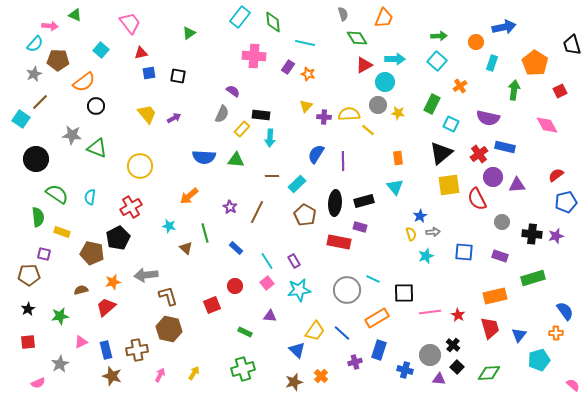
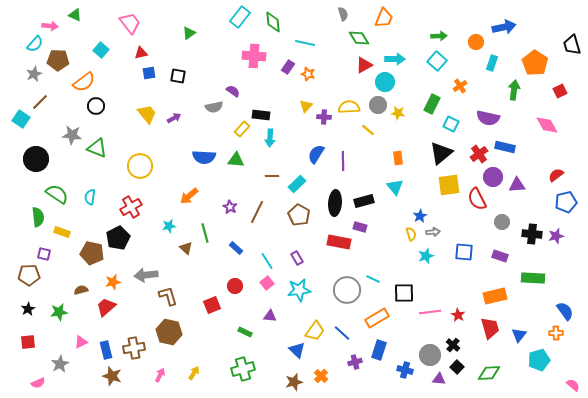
green diamond at (357, 38): moved 2 px right
gray semicircle at (222, 114): moved 8 px left, 7 px up; rotated 54 degrees clockwise
yellow semicircle at (349, 114): moved 7 px up
brown pentagon at (305, 215): moved 6 px left
cyan star at (169, 226): rotated 24 degrees counterclockwise
purple rectangle at (294, 261): moved 3 px right, 3 px up
green rectangle at (533, 278): rotated 20 degrees clockwise
green star at (60, 316): moved 1 px left, 4 px up
brown hexagon at (169, 329): moved 3 px down
brown cross at (137, 350): moved 3 px left, 2 px up
